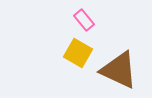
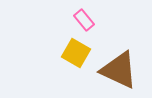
yellow square: moved 2 px left
